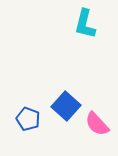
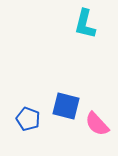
blue square: rotated 28 degrees counterclockwise
